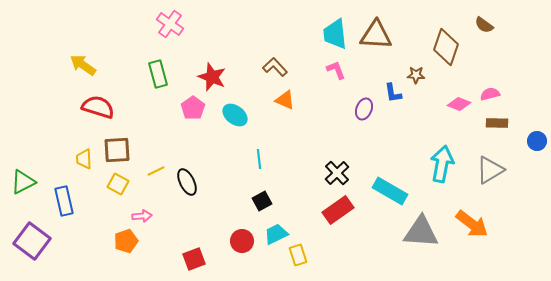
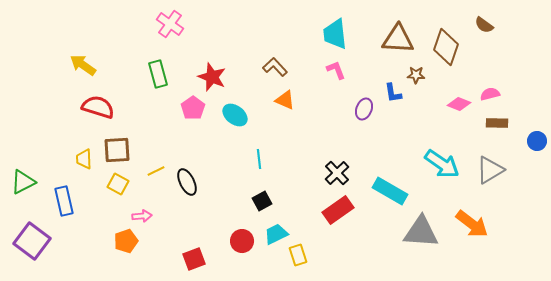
brown triangle at (376, 35): moved 22 px right, 4 px down
cyan arrow at (442, 164): rotated 114 degrees clockwise
